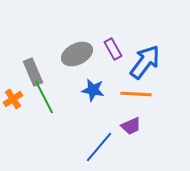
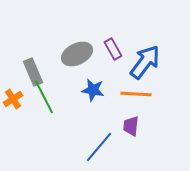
purple trapezoid: rotated 120 degrees clockwise
